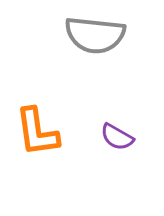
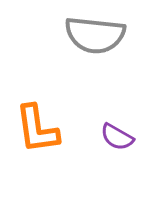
orange L-shape: moved 3 px up
